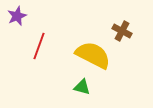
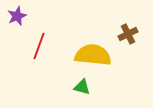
brown cross: moved 6 px right, 3 px down; rotated 36 degrees clockwise
yellow semicircle: rotated 21 degrees counterclockwise
